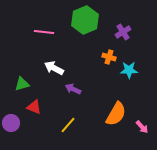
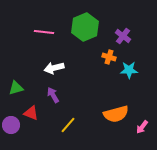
green hexagon: moved 7 px down
purple cross: moved 4 px down; rotated 21 degrees counterclockwise
white arrow: rotated 42 degrees counterclockwise
green triangle: moved 6 px left, 4 px down
purple arrow: moved 20 px left, 6 px down; rotated 35 degrees clockwise
red triangle: moved 3 px left, 6 px down
orange semicircle: rotated 45 degrees clockwise
purple circle: moved 2 px down
pink arrow: rotated 80 degrees clockwise
